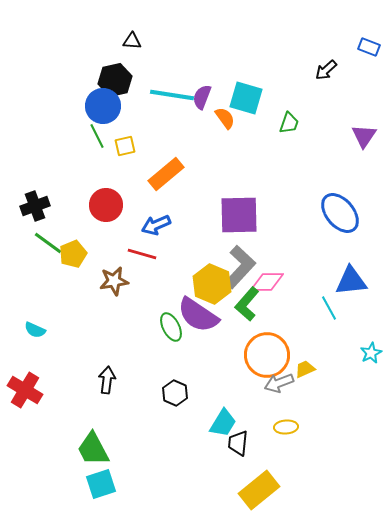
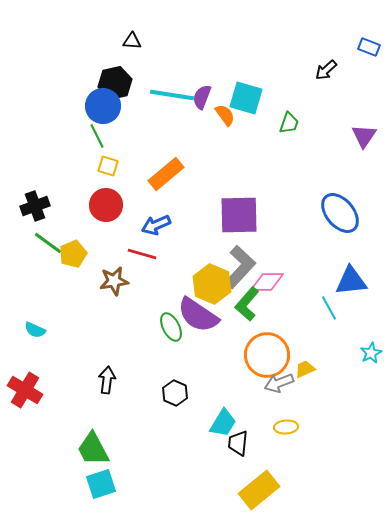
black hexagon at (115, 80): moved 3 px down
orange semicircle at (225, 118): moved 3 px up
yellow square at (125, 146): moved 17 px left, 20 px down; rotated 30 degrees clockwise
